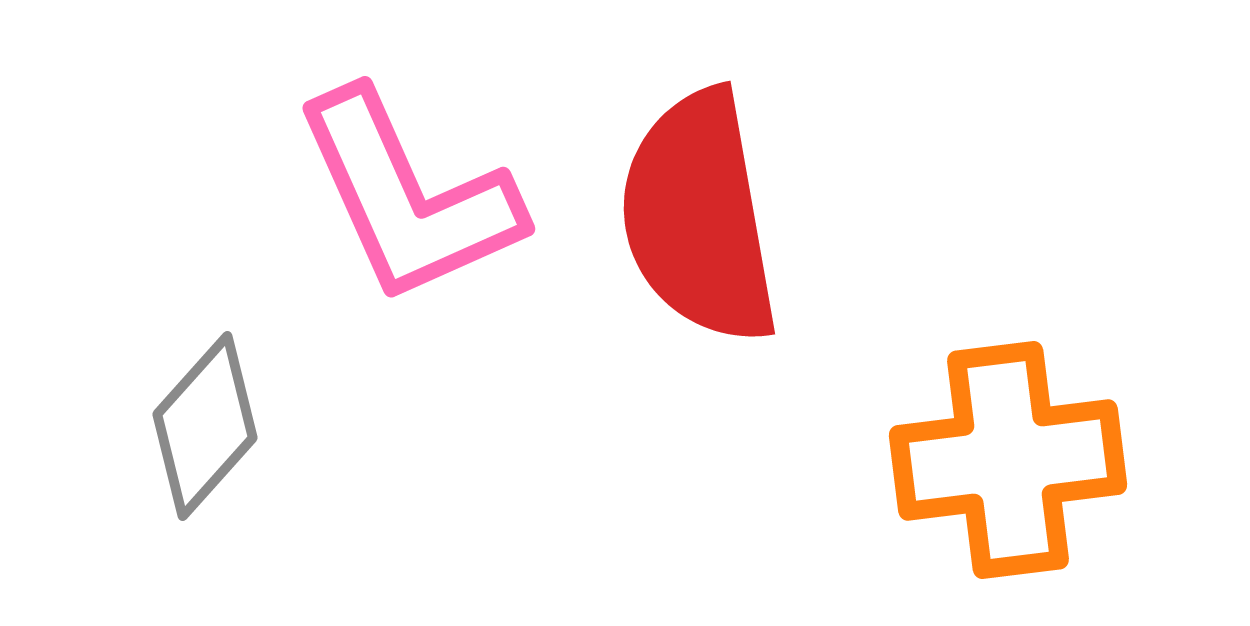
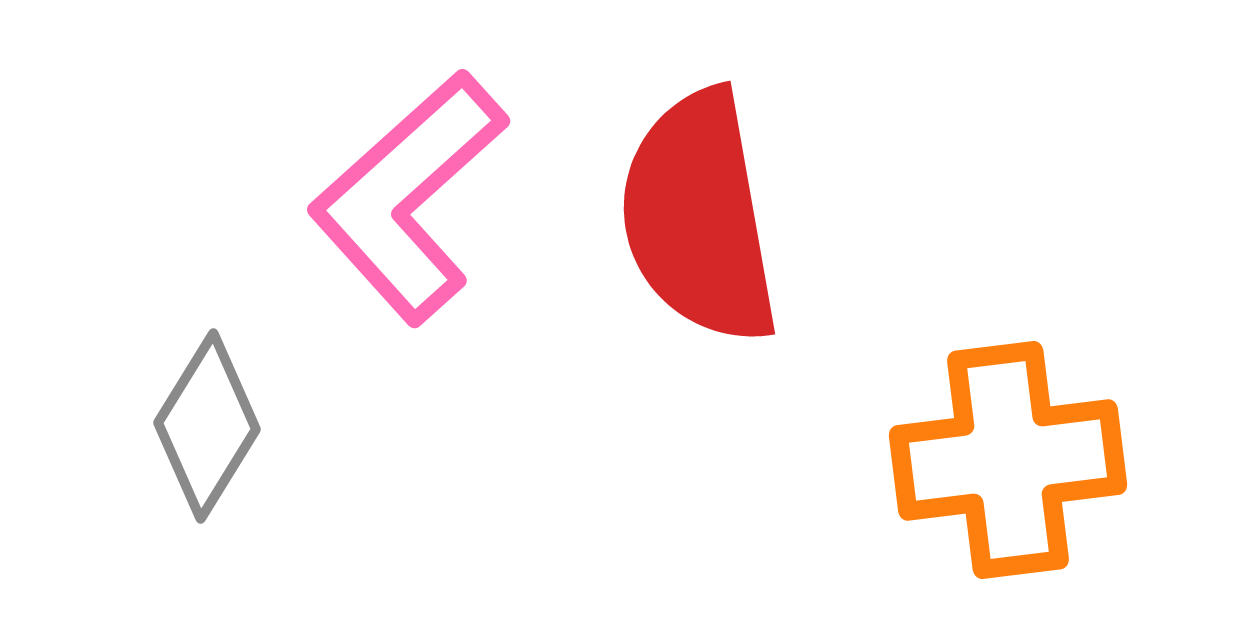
pink L-shape: rotated 72 degrees clockwise
gray diamond: moved 2 px right; rotated 10 degrees counterclockwise
